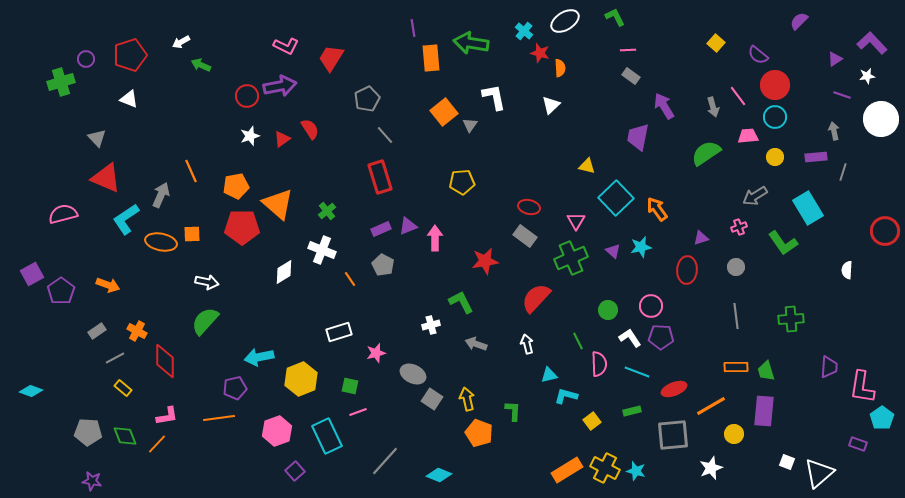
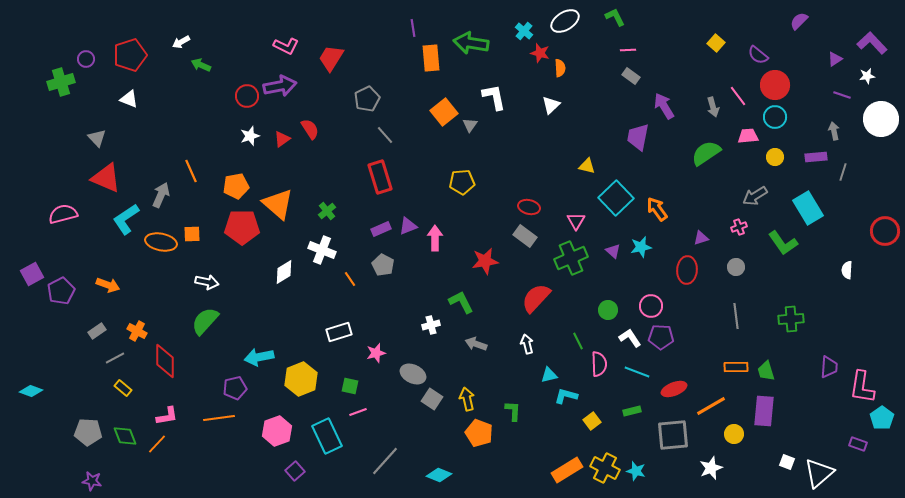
purple pentagon at (61, 291): rotated 8 degrees clockwise
